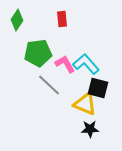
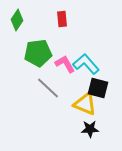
gray line: moved 1 px left, 3 px down
